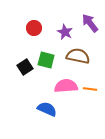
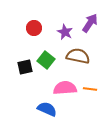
purple arrow: rotated 72 degrees clockwise
green square: rotated 24 degrees clockwise
black square: rotated 21 degrees clockwise
pink semicircle: moved 1 px left, 2 px down
